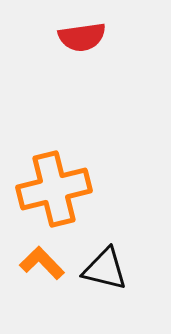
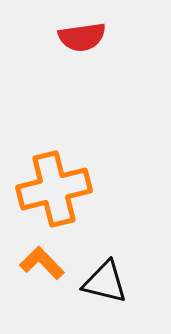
black triangle: moved 13 px down
